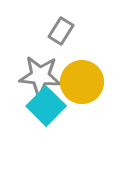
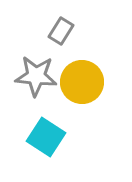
gray star: moved 4 px left
cyan square: moved 31 px down; rotated 12 degrees counterclockwise
